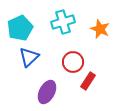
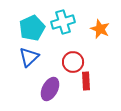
cyan pentagon: moved 12 px right
red rectangle: moved 2 px left; rotated 36 degrees counterclockwise
purple ellipse: moved 3 px right, 3 px up
